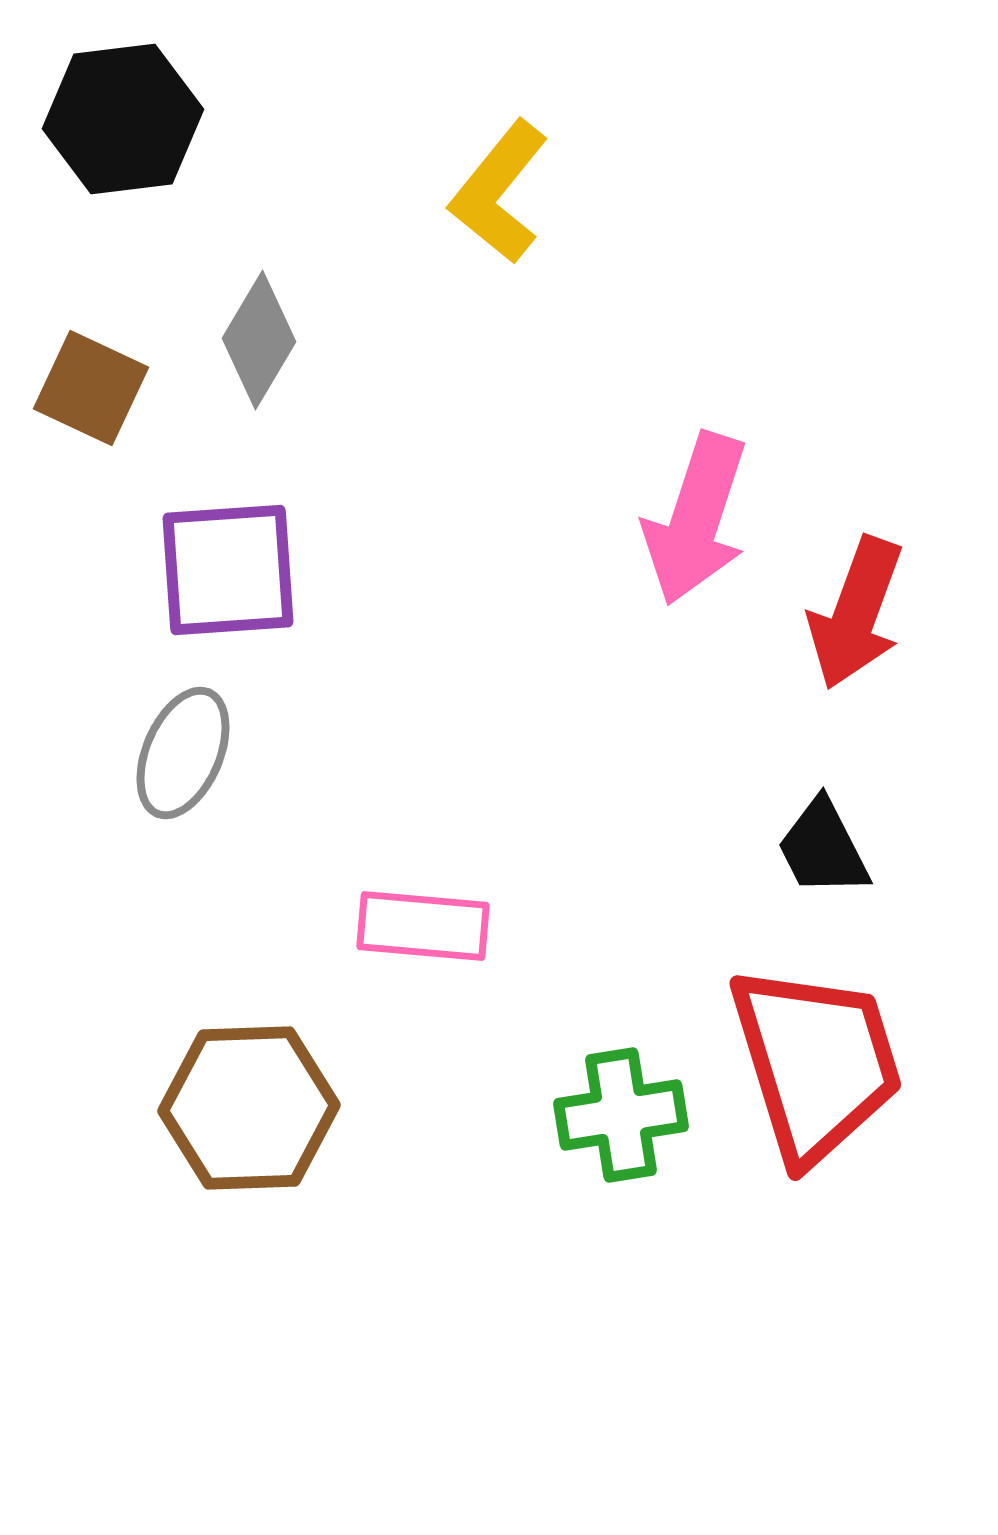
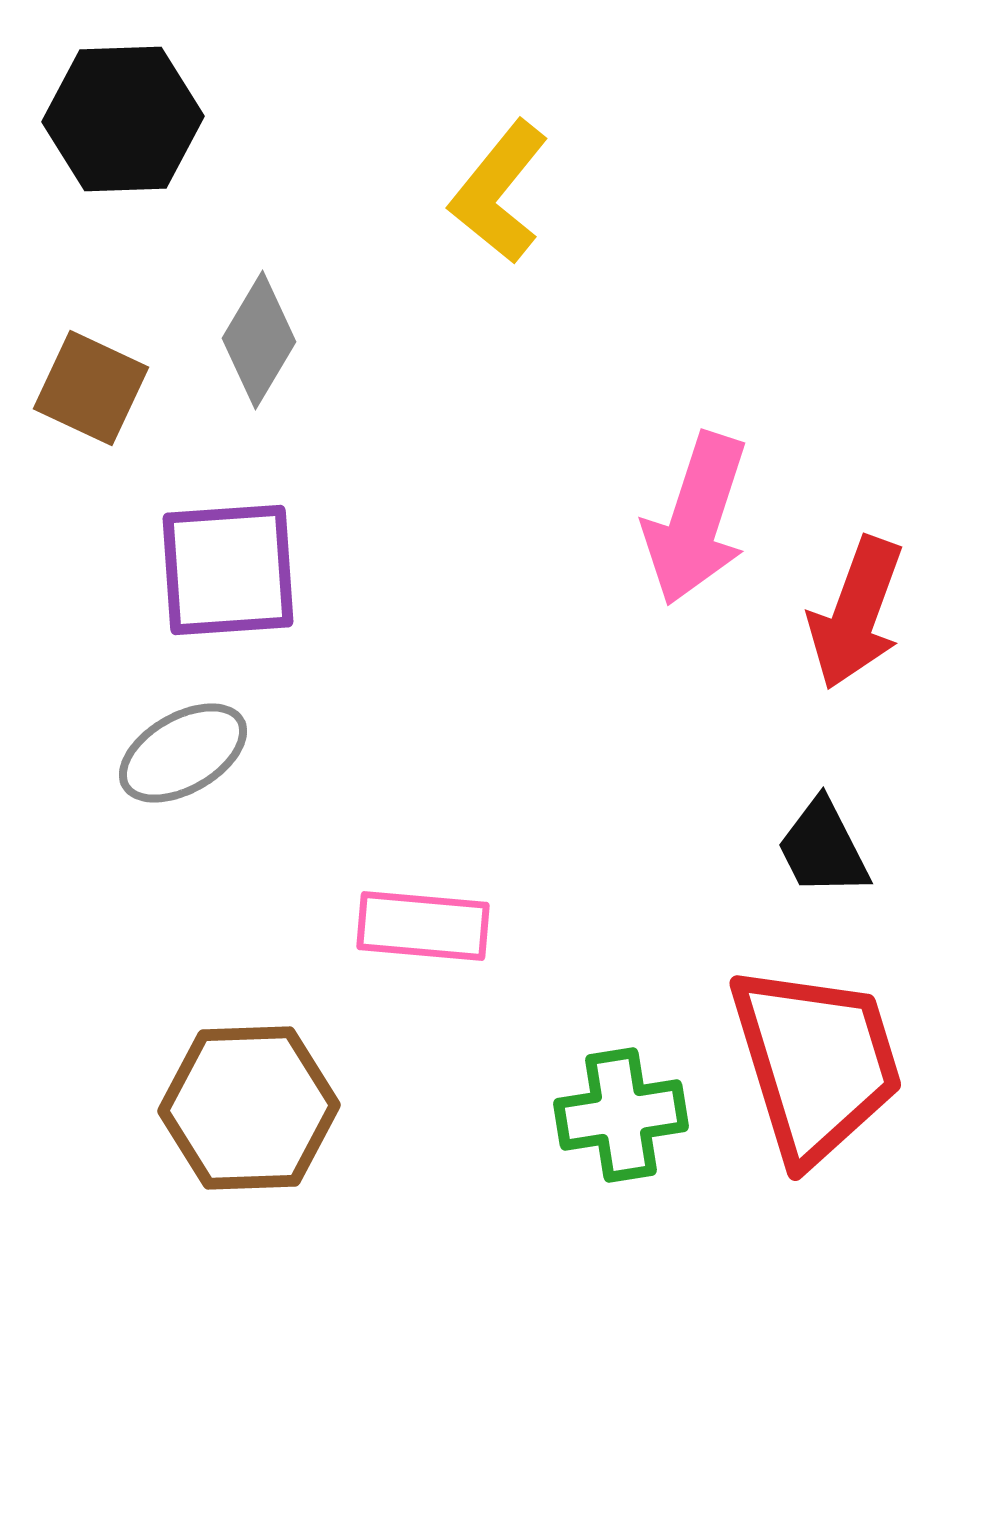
black hexagon: rotated 5 degrees clockwise
gray ellipse: rotated 37 degrees clockwise
